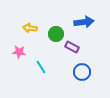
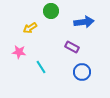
yellow arrow: rotated 40 degrees counterclockwise
green circle: moved 5 px left, 23 px up
